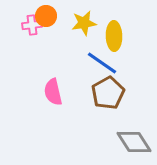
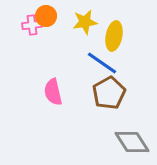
yellow star: moved 1 px right, 1 px up
yellow ellipse: rotated 12 degrees clockwise
brown pentagon: moved 1 px right
gray diamond: moved 2 px left
